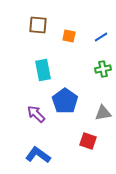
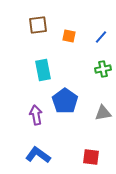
brown square: rotated 12 degrees counterclockwise
blue line: rotated 16 degrees counterclockwise
purple arrow: moved 1 px down; rotated 36 degrees clockwise
red square: moved 3 px right, 16 px down; rotated 12 degrees counterclockwise
